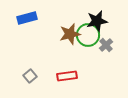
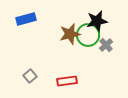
blue rectangle: moved 1 px left, 1 px down
red rectangle: moved 5 px down
